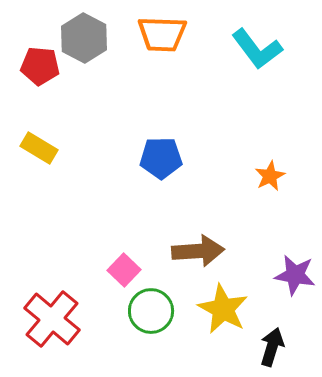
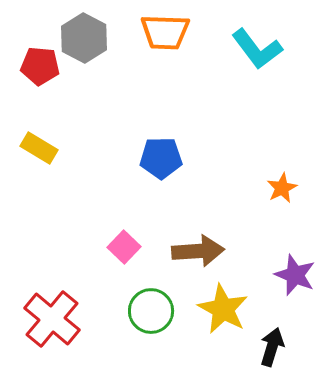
orange trapezoid: moved 3 px right, 2 px up
orange star: moved 12 px right, 12 px down
pink square: moved 23 px up
purple star: rotated 12 degrees clockwise
